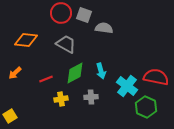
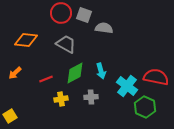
green hexagon: moved 1 px left
